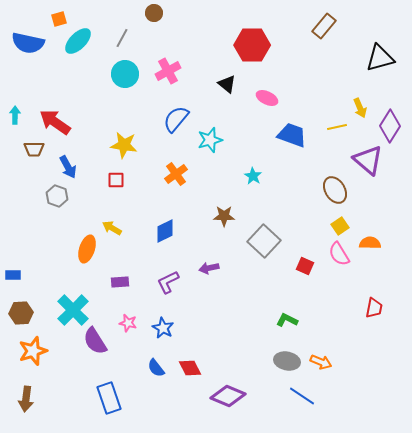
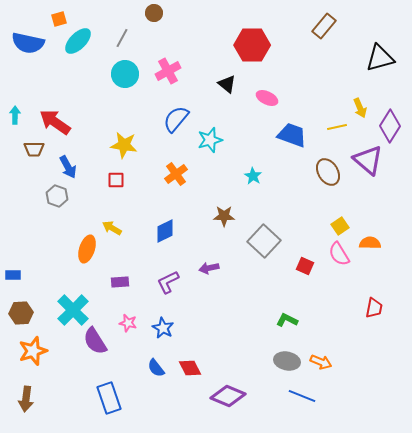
brown ellipse at (335, 190): moved 7 px left, 18 px up
blue line at (302, 396): rotated 12 degrees counterclockwise
